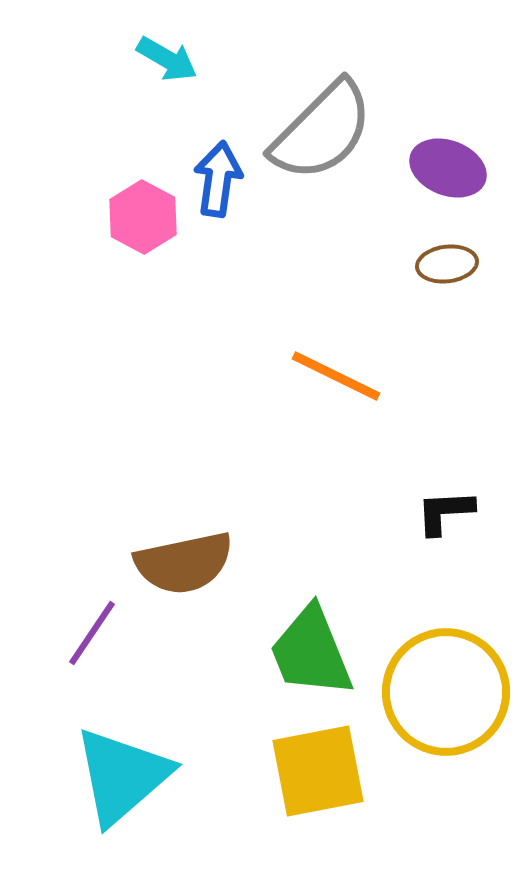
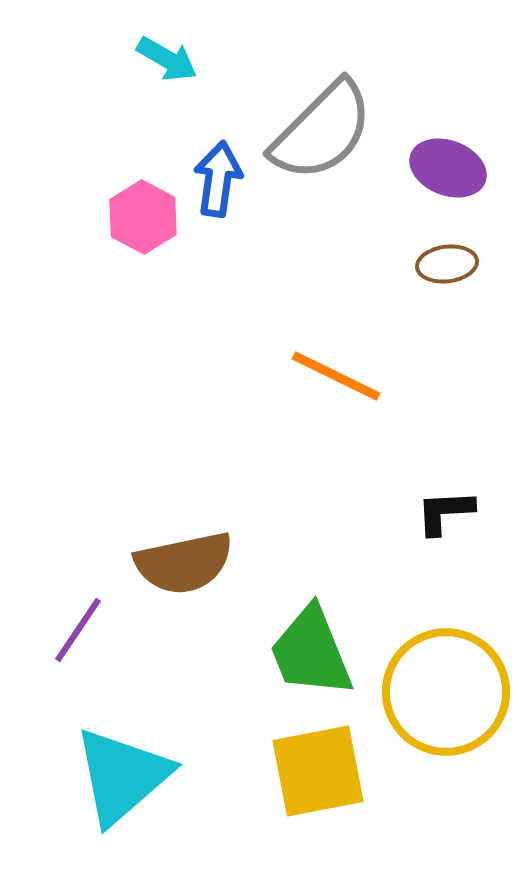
purple line: moved 14 px left, 3 px up
